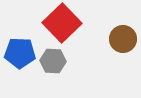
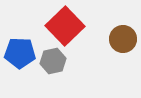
red square: moved 3 px right, 3 px down
gray hexagon: rotated 15 degrees counterclockwise
